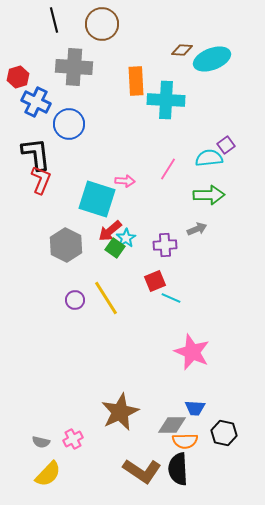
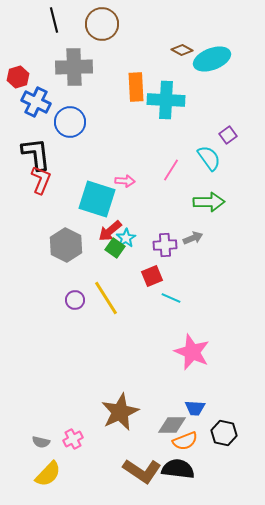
brown diamond: rotated 25 degrees clockwise
gray cross: rotated 6 degrees counterclockwise
orange rectangle: moved 6 px down
blue circle: moved 1 px right, 2 px up
purple square: moved 2 px right, 10 px up
cyan semicircle: rotated 60 degrees clockwise
pink line: moved 3 px right, 1 px down
green arrow: moved 7 px down
gray arrow: moved 4 px left, 9 px down
red square: moved 3 px left, 5 px up
orange semicircle: rotated 20 degrees counterclockwise
black semicircle: rotated 100 degrees clockwise
